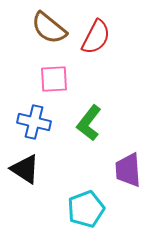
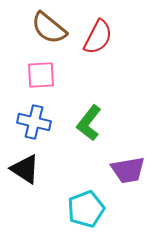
red semicircle: moved 2 px right
pink square: moved 13 px left, 4 px up
purple trapezoid: rotated 96 degrees counterclockwise
